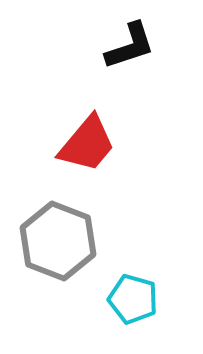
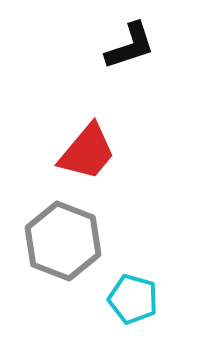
red trapezoid: moved 8 px down
gray hexagon: moved 5 px right
